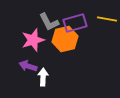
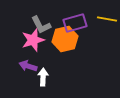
gray L-shape: moved 8 px left, 3 px down
